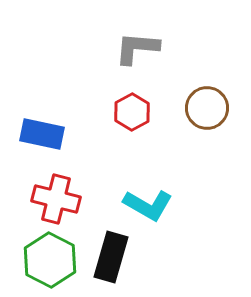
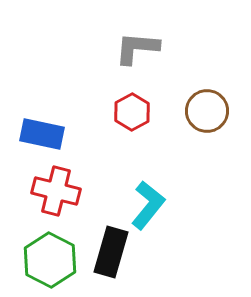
brown circle: moved 3 px down
red cross: moved 8 px up
cyan L-shape: rotated 81 degrees counterclockwise
black rectangle: moved 5 px up
